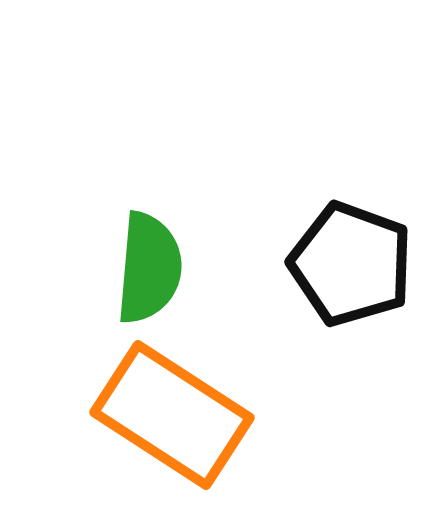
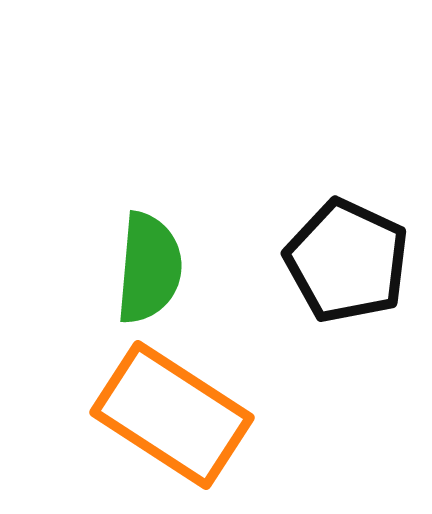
black pentagon: moved 4 px left, 3 px up; rotated 5 degrees clockwise
